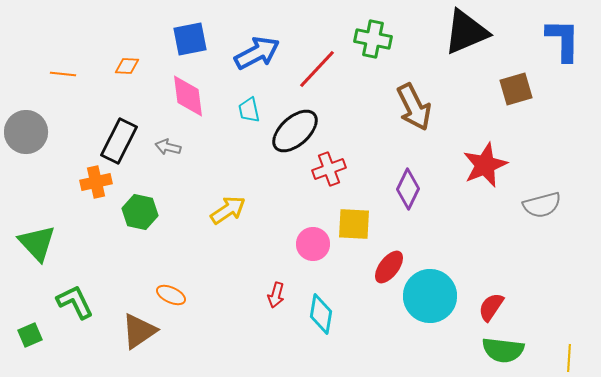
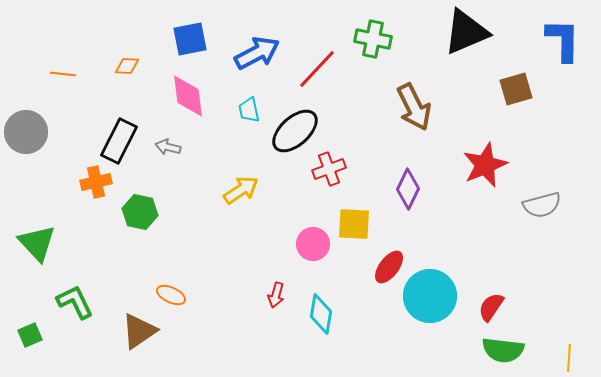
yellow arrow: moved 13 px right, 20 px up
